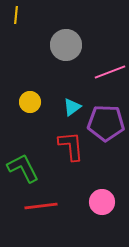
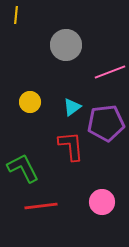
purple pentagon: rotated 9 degrees counterclockwise
